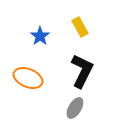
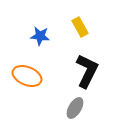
blue star: rotated 30 degrees counterclockwise
black L-shape: moved 5 px right
orange ellipse: moved 1 px left, 2 px up
